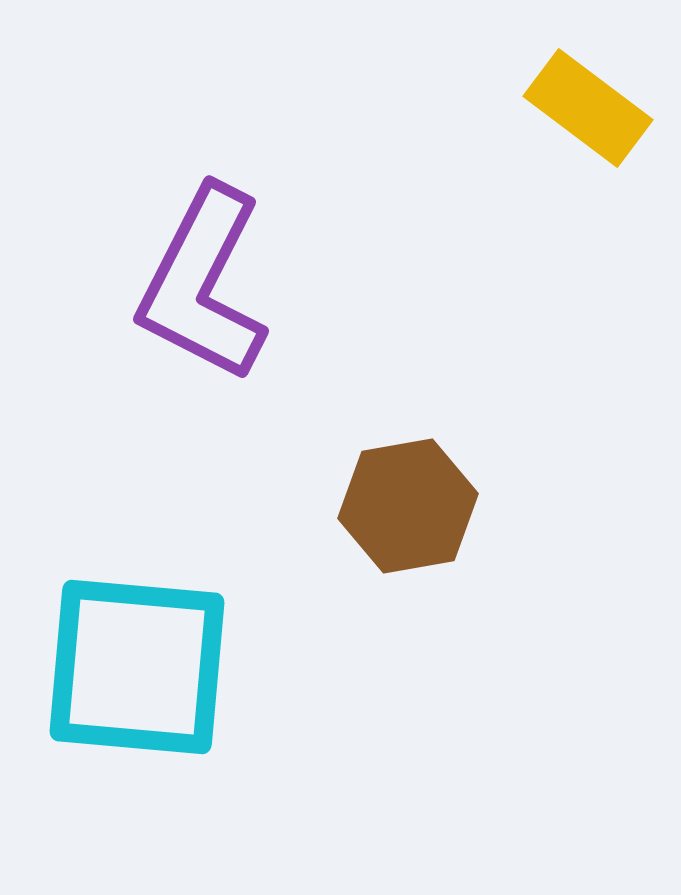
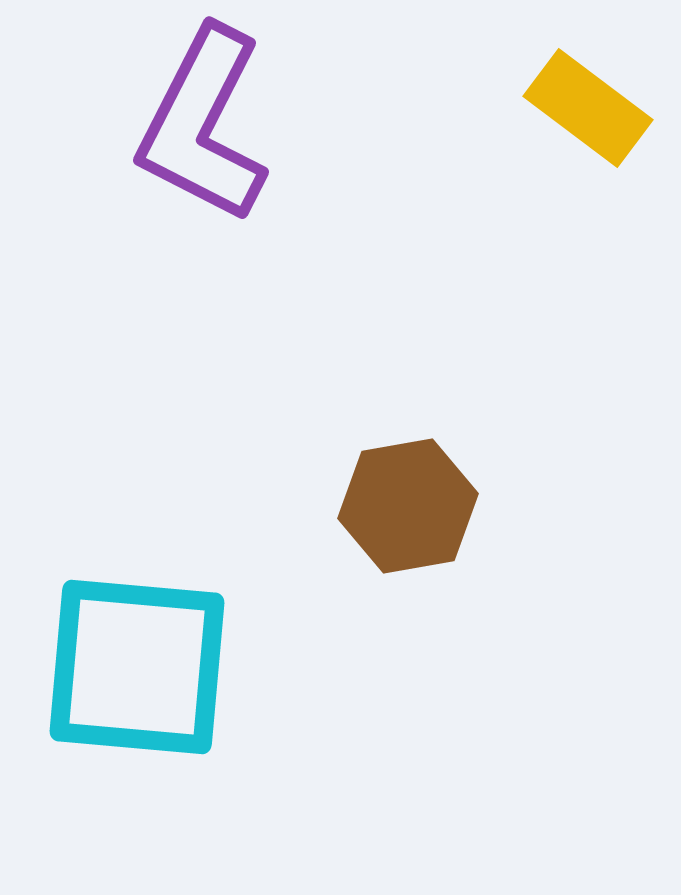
purple L-shape: moved 159 px up
